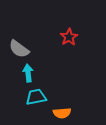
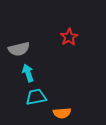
gray semicircle: rotated 50 degrees counterclockwise
cyan arrow: rotated 12 degrees counterclockwise
